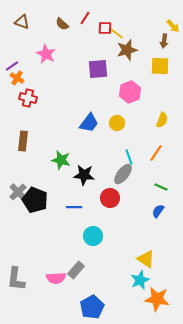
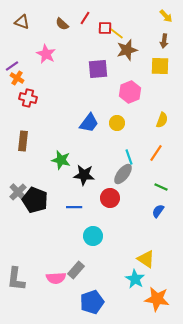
yellow arrow: moved 7 px left, 10 px up
cyan star: moved 5 px left, 1 px up; rotated 18 degrees counterclockwise
blue pentagon: moved 5 px up; rotated 10 degrees clockwise
